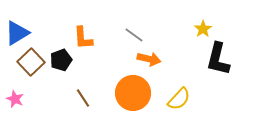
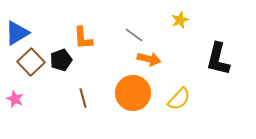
yellow star: moved 23 px left, 9 px up; rotated 12 degrees clockwise
brown line: rotated 18 degrees clockwise
